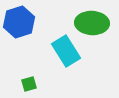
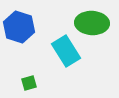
blue hexagon: moved 5 px down; rotated 24 degrees counterclockwise
green square: moved 1 px up
